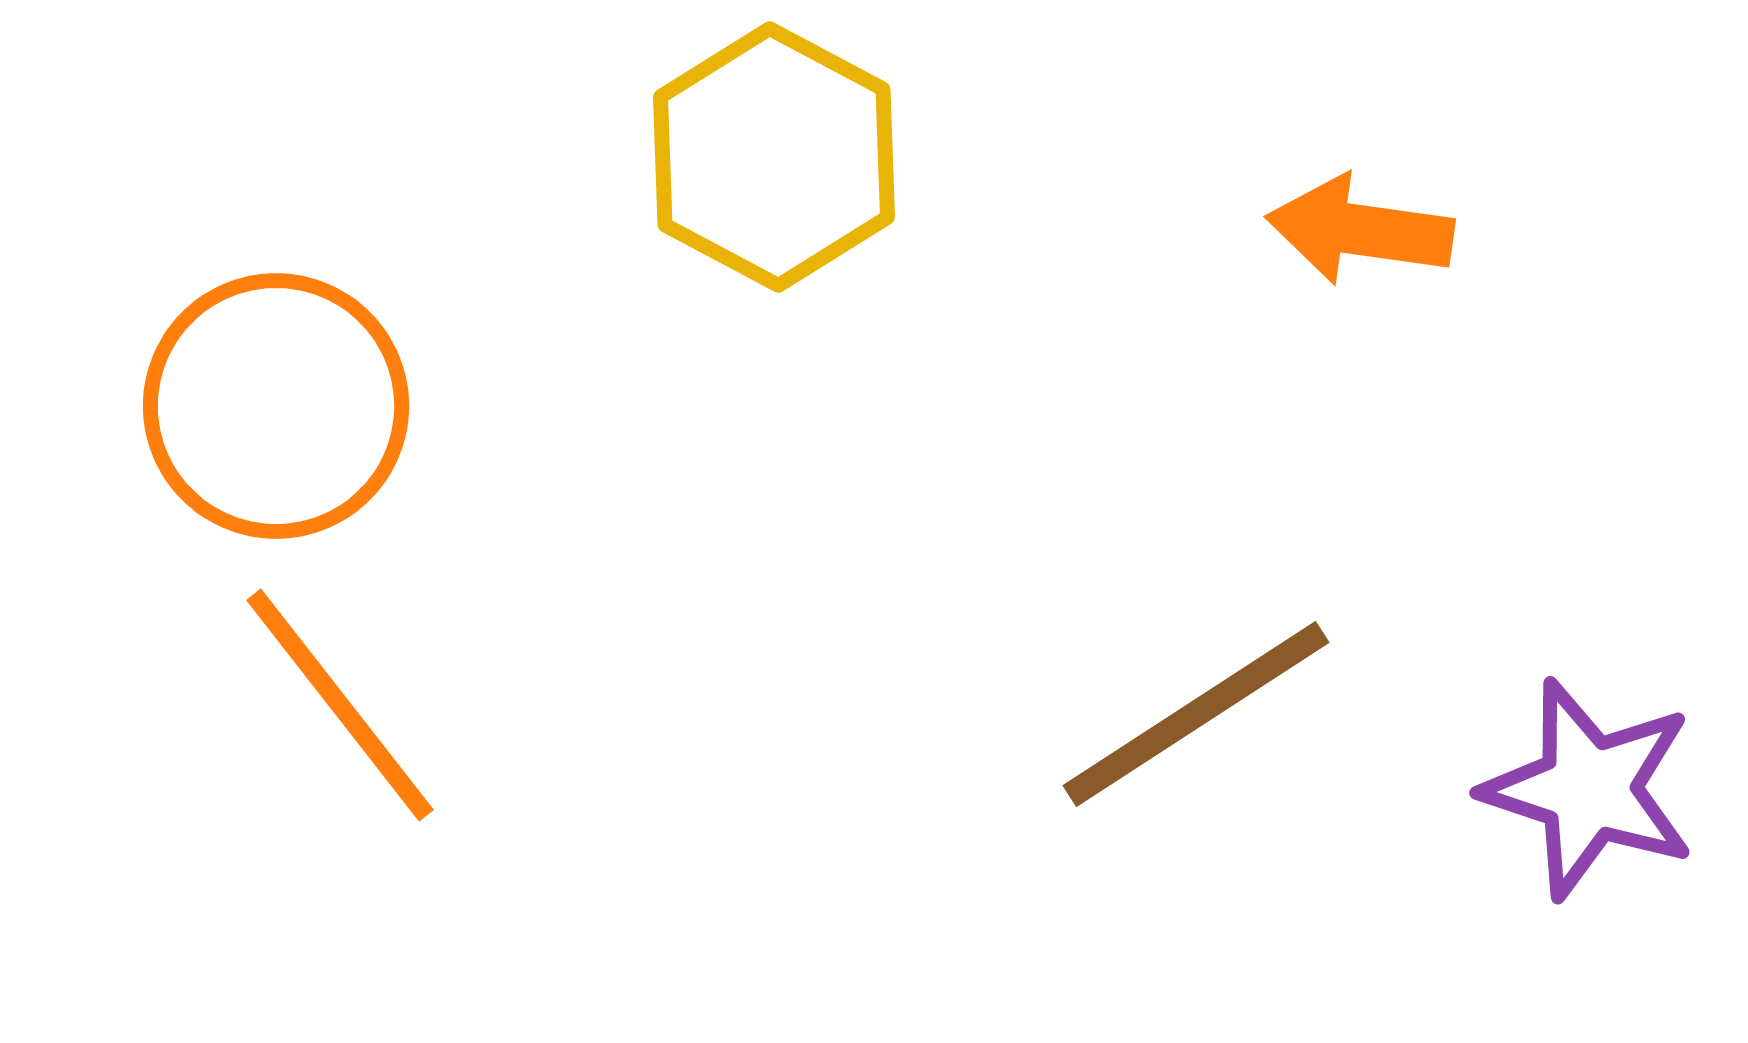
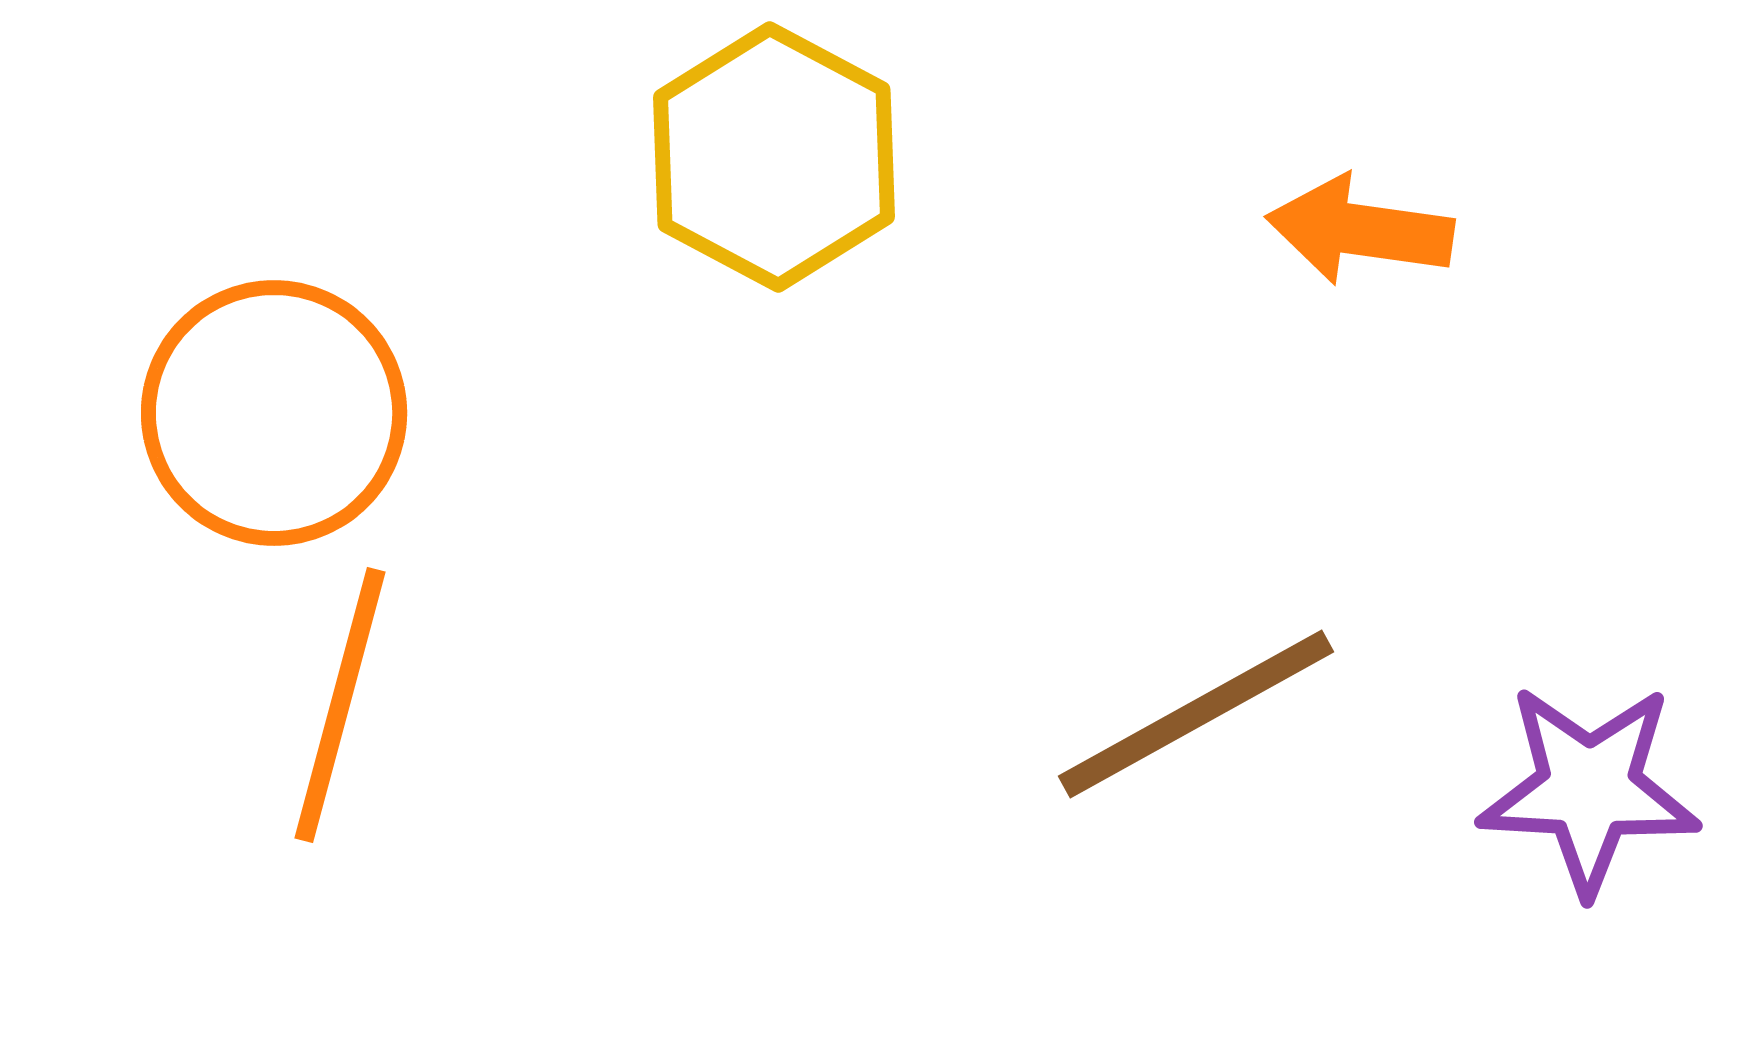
orange circle: moved 2 px left, 7 px down
orange line: rotated 53 degrees clockwise
brown line: rotated 4 degrees clockwise
purple star: rotated 15 degrees counterclockwise
